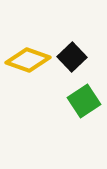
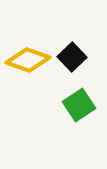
green square: moved 5 px left, 4 px down
